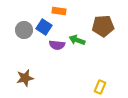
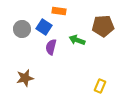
gray circle: moved 2 px left, 1 px up
purple semicircle: moved 6 px left, 2 px down; rotated 98 degrees clockwise
yellow rectangle: moved 1 px up
